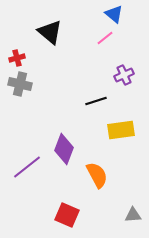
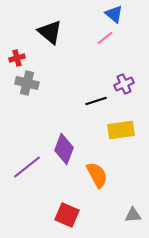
purple cross: moved 9 px down
gray cross: moved 7 px right, 1 px up
